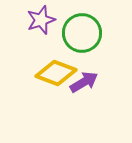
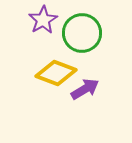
purple star: moved 2 px right; rotated 12 degrees counterclockwise
purple arrow: moved 1 px right, 7 px down
